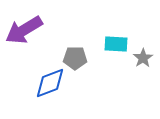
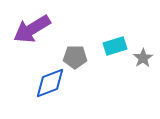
purple arrow: moved 8 px right, 1 px up
cyan rectangle: moved 1 px left, 2 px down; rotated 20 degrees counterclockwise
gray pentagon: moved 1 px up
